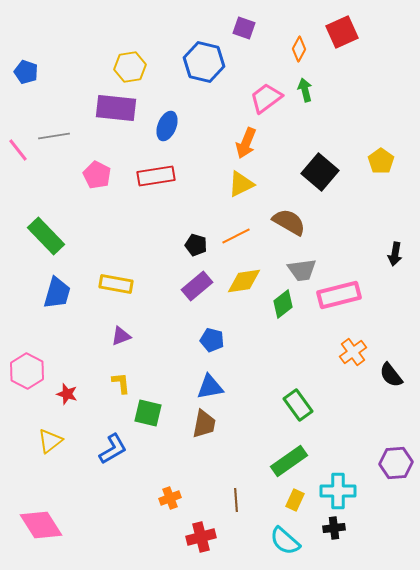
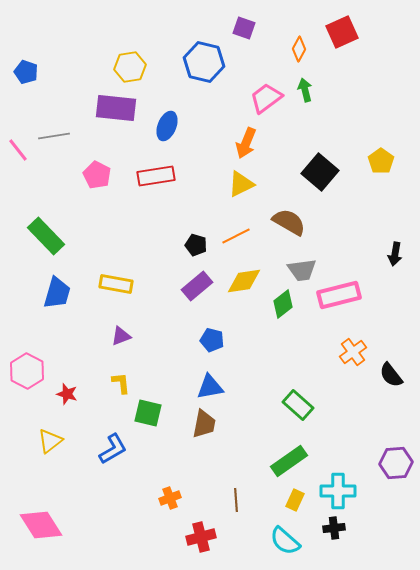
green rectangle at (298, 405): rotated 12 degrees counterclockwise
